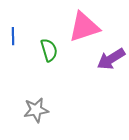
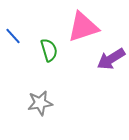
pink triangle: moved 1 px left
blue line: rotated 42 degrees counterclockwise
gray star: moved 4 px right, 7 px up
